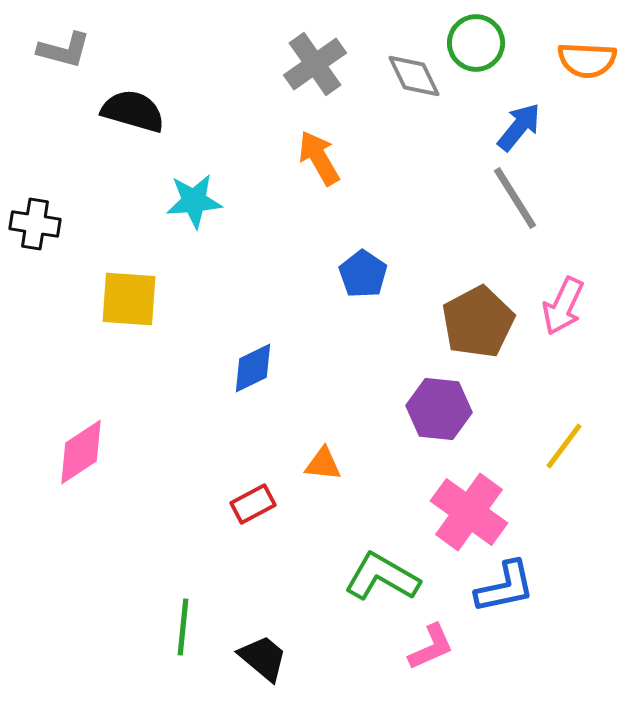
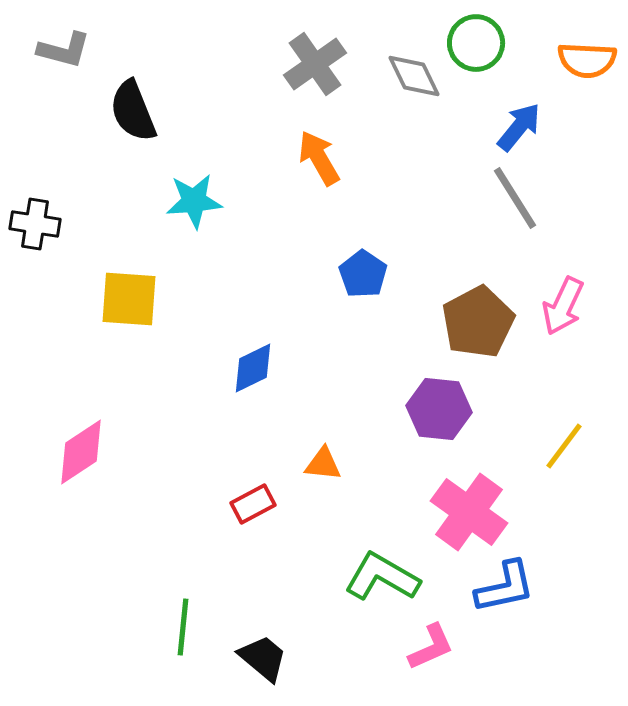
black semicircle: rotated 128 degrees counterclockwise
